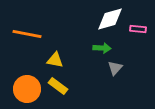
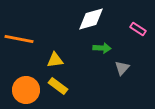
white diamond: moved 19 px left
pink rectangle: rotated 28 degrees clockwise
orange line: moved 8 px left, 5 px down
yellow triangle: rotated 18 degrees counterclockwise
gray triangle: moved 7 px right
orange circle: moved 1 px left, 1 px down
